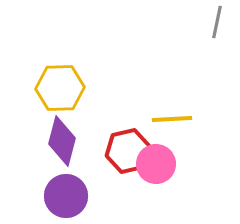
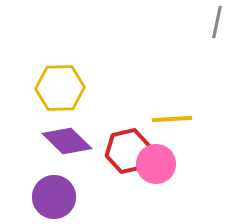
purple diamond: moved 5 px right; rotated 60 degrees counterclockwise
purple circle: moved 12 px left, 1 px down
